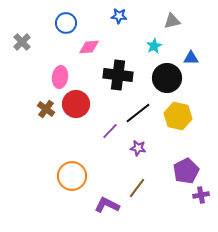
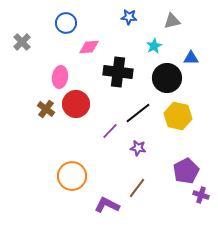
blue star: moved 10 px right, 1 px down
black cross: moved 3 px up
purple cross: rotated 28 degrees clockwise
